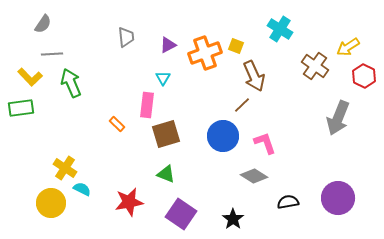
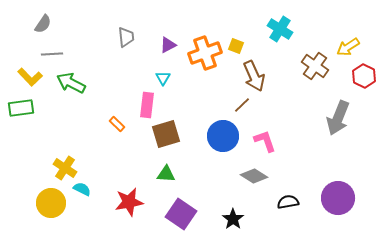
green arrow: rotated 40 degrees counterclockwise
pink L-shape: moved 2 px up
green triangle: rotated 18 degrees counterclockwise
